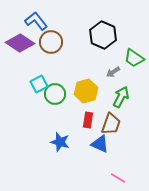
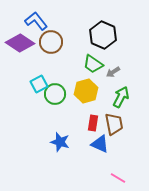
green trapezoid: moved 41 px left, 6 px down
red rectangle: moved 5 px right, 3 px down
brown trapezoid: moved 3 px right; rotated 30 degrees counterclockwise
